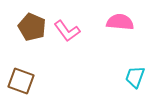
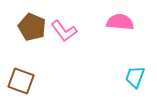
pink L-shape: moved 3 px left
